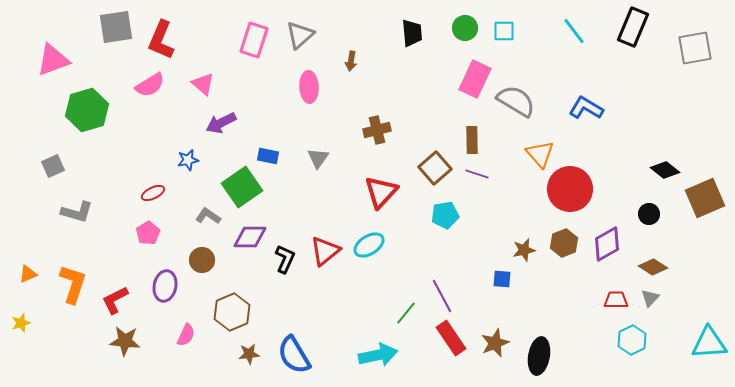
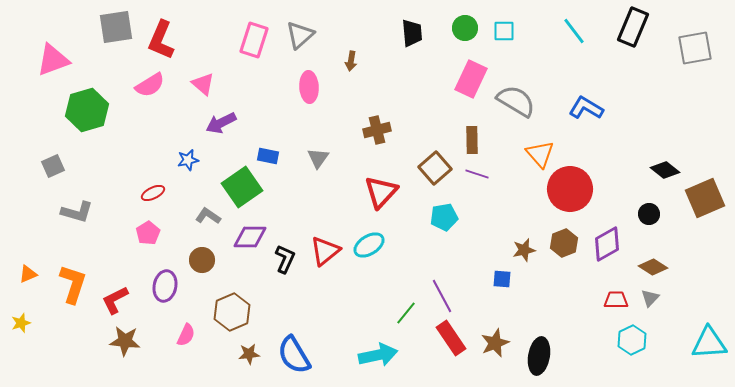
pink rectangle at (475, 79): moved 4 px left
cyan pentagon at (445, 215): moved 1 px left, 2 px down
